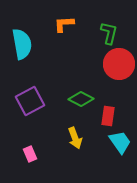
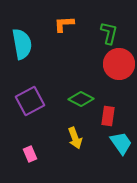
cyan trapezoid: moved 1 px right, 1 px down
